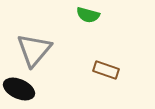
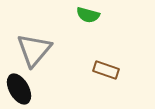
black ellipse: rotated 36 degrees clockwise
